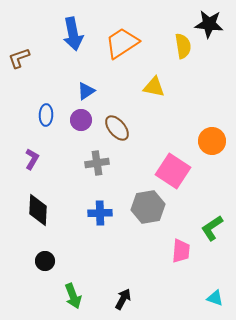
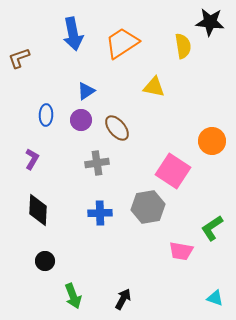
black star: moved 1 px right, 2 px up
pink trapezoid: rotated 95 degrees clockwise
